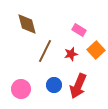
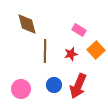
brown line: rotated 25 degrees counterclockwise
